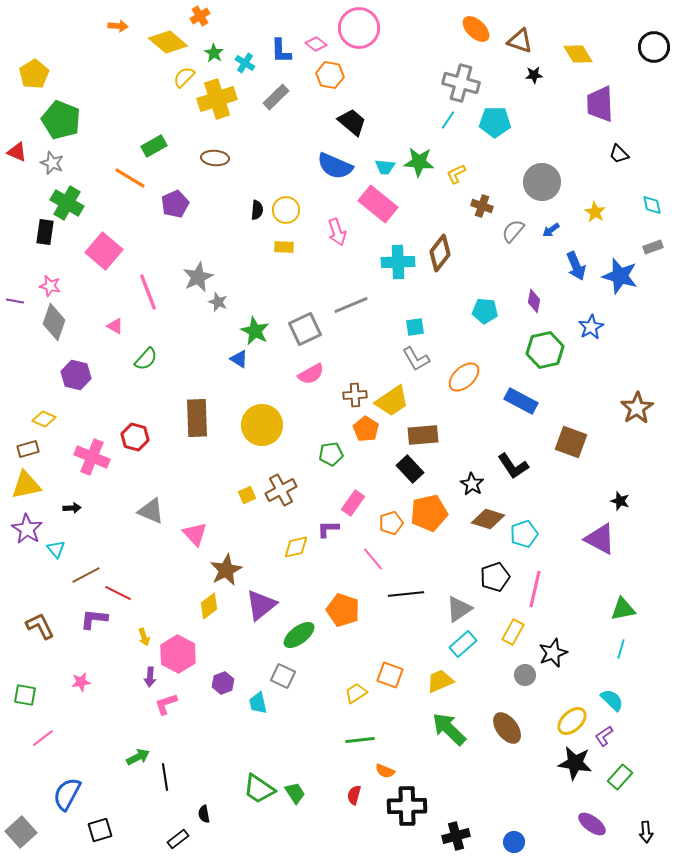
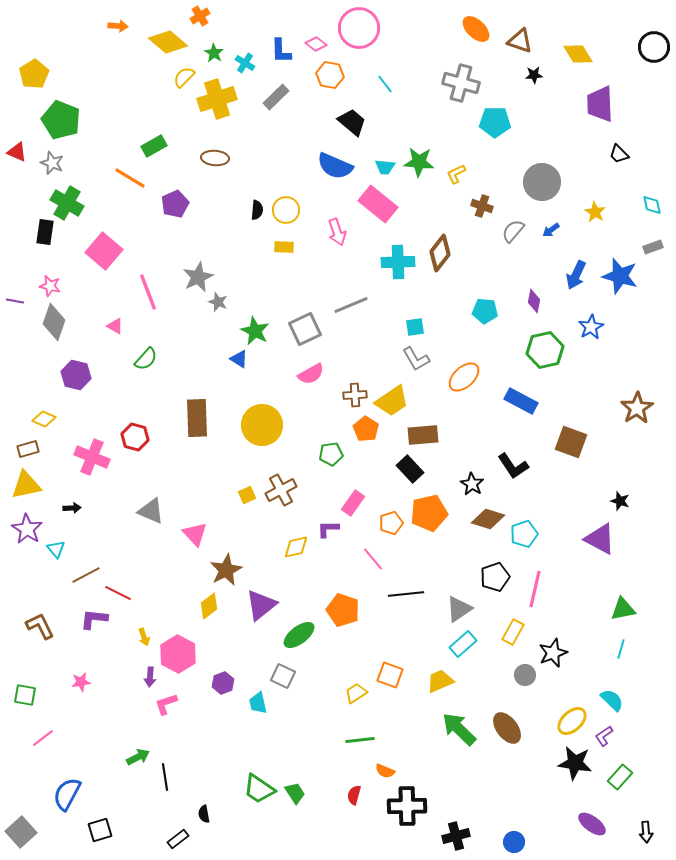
cyan line at (448, 120): moved 63 px left, 36 px up; rotated 72 degrees counterclockwise
blue arrow at (576, 266): moved 9 px down; rotated 48 degrees clockwise
green arrow at (449, 729): moved 10 px right
